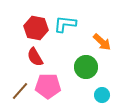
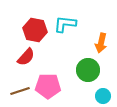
red hexagon: moved 1 px left, 2 px down
orange arrow: moved 1 px left, 1 px down; rotated 60 degrees clockwise
red semicircle: moved 9 px left; rotated 108 degrees counterclockwise
green circle: moved 2 px right, 3 px down
brown line: rotated 30 degrees clockwise
cyan circle: moved 1 px right, 1 px down
